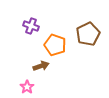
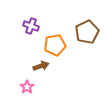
brown pentagon: moved 1 px left, 2 px up
orange pentagon: rotated 30 degrees counterclockwise
